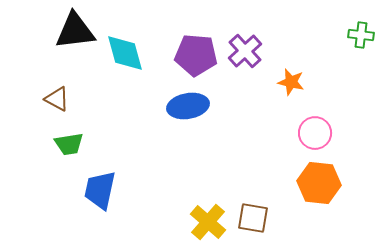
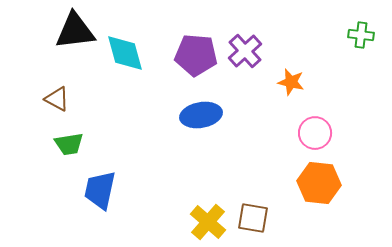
blue ellipse: moved 13 px right, 9 px down
